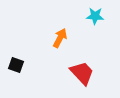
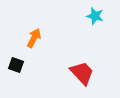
cyan star: rotated 12 degrees clockwise
orange arrow: moved 26 px left
